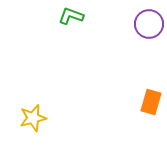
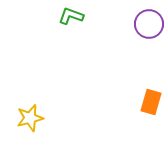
yellow star: moved 3 px left
